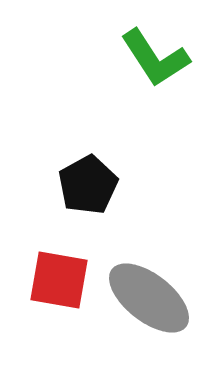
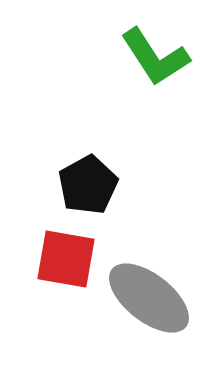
green L-shape: moved 1 px up
red square: moved 7 px right, 21 px up
